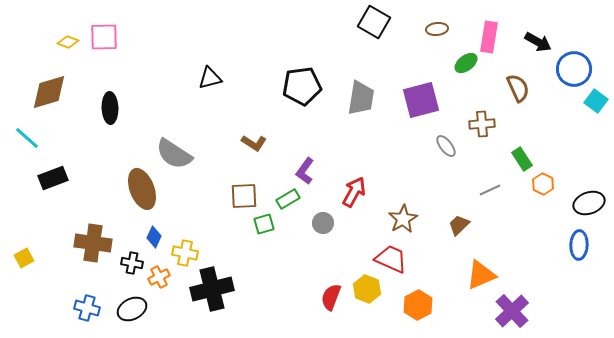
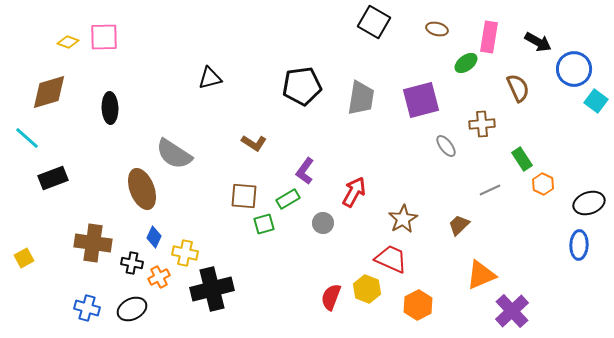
brown ellipse at (437, 29): rotated 20 degrees clockwise
brown square at (244, 196): rotated 8 degrees clockwise
